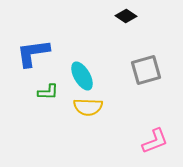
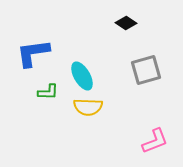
black diamond: moved 7 px down
